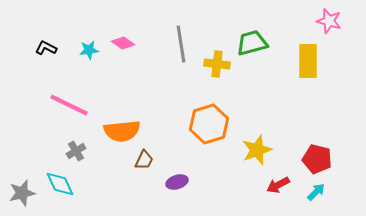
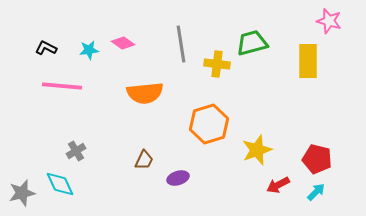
pink line: moved 7 px left, 19 px up; rotated 21 degrees counterclockwise
orange semicircle: moved 23 px right, 38 px up
purple ellipse: moved 1 px right, 4 px up
